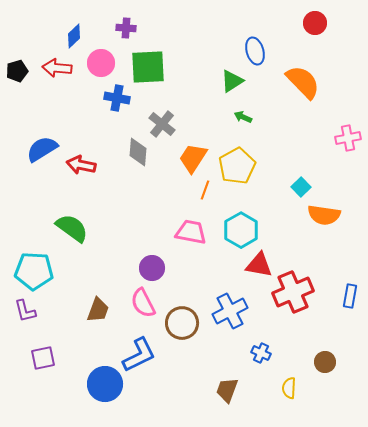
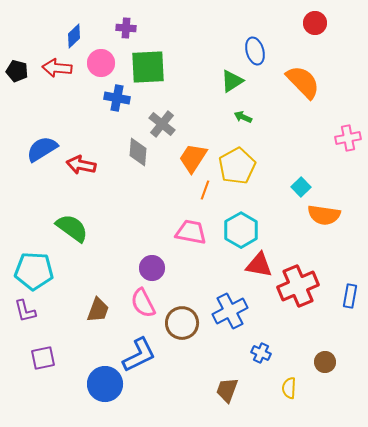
black pentagon at (17, 71): rotated 30 degrees clockwise
red cross at (293, 292): moved 5 px right, 6 px up
